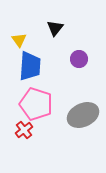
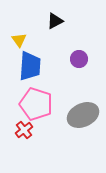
black triangle: moved 7 px up; rotated 24 degrees clockwise
